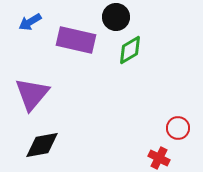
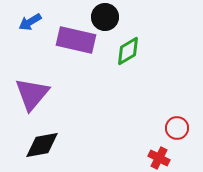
black circle: moved 11 px left
green diamond: moved 2 px left, 1 px down
red circle: moved 1 px left
